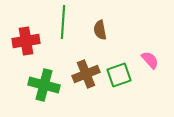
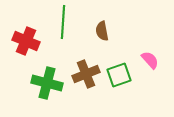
brown semicircle: moved 2 px right, 1 px down
red cross: rotated 32 degrees clockwise
green cross: moved 3 px right, 2 px up
